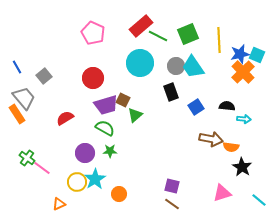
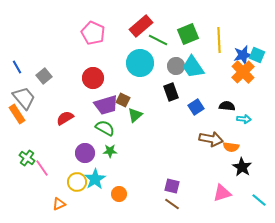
green line: moved 4 px down
blue star: moved 3 px right, 1 px down
pink line: rotated 18 degrees clockwise
